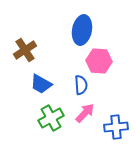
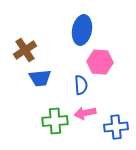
pink hexagon: moved 1 px right, 1 px down
blue trapezoid: moved 1 px left, 6 px up; rotated 35 degrees counterclockwise
pink arrow: rotated 145 degrees counterclockwise
green cross: moved 4 px right, 3 px down; rotated 25 degrees clockwise
